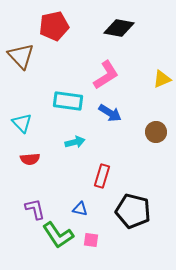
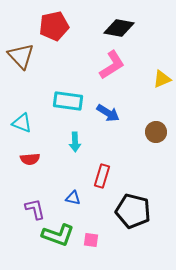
pink L-shape: moved 6 px right, 10 px up
blue arrow: moved 2 px left
cyan triangle: rotated 25 degrees counterclockwise
cyan arrow: rotated 102 degrees clockwise
blue triangle: moved 7 px left, 11 px up
green L-shape: rotated 36 degrees counterclockwise
